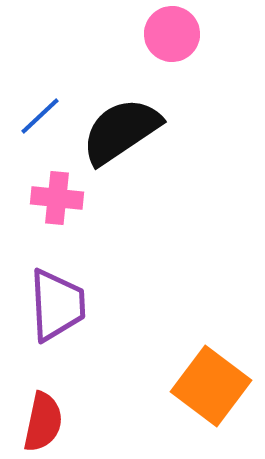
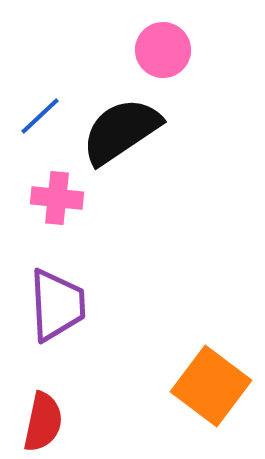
pink circle: moved 9 px left, 16 px down
